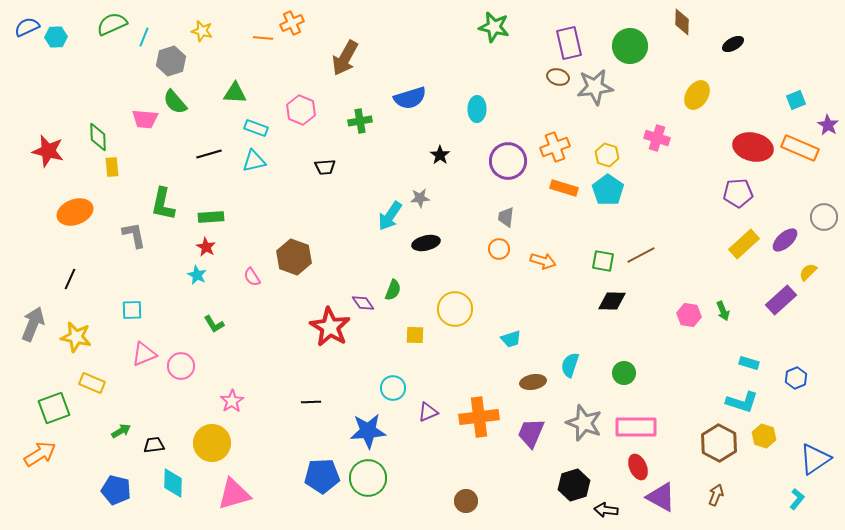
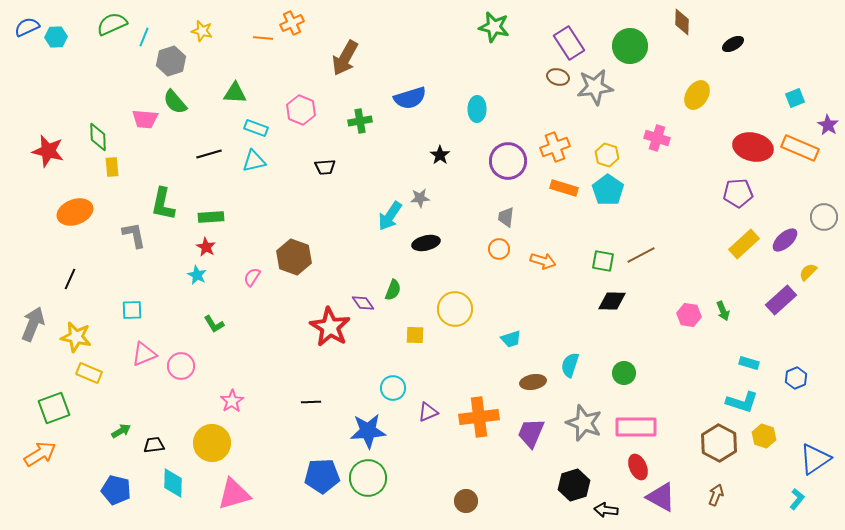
purple rectangle at (569, 43): rotated 20 degrees counterclockwise
cyan square at (796, 100): moved 1 px left, 2 px up
pink semicircle at (252, 277): rotated 66 degrees clockwise
yellow rectangle at (92, 383): moved 3 px left, 10 px up
